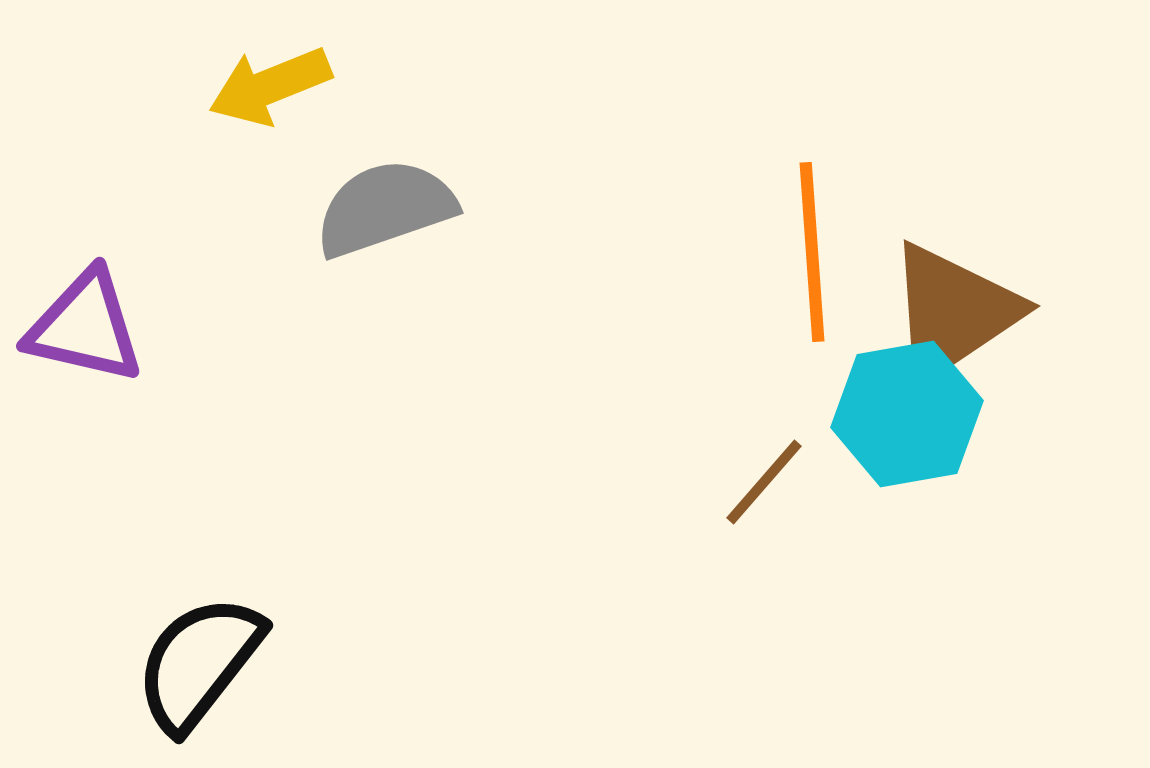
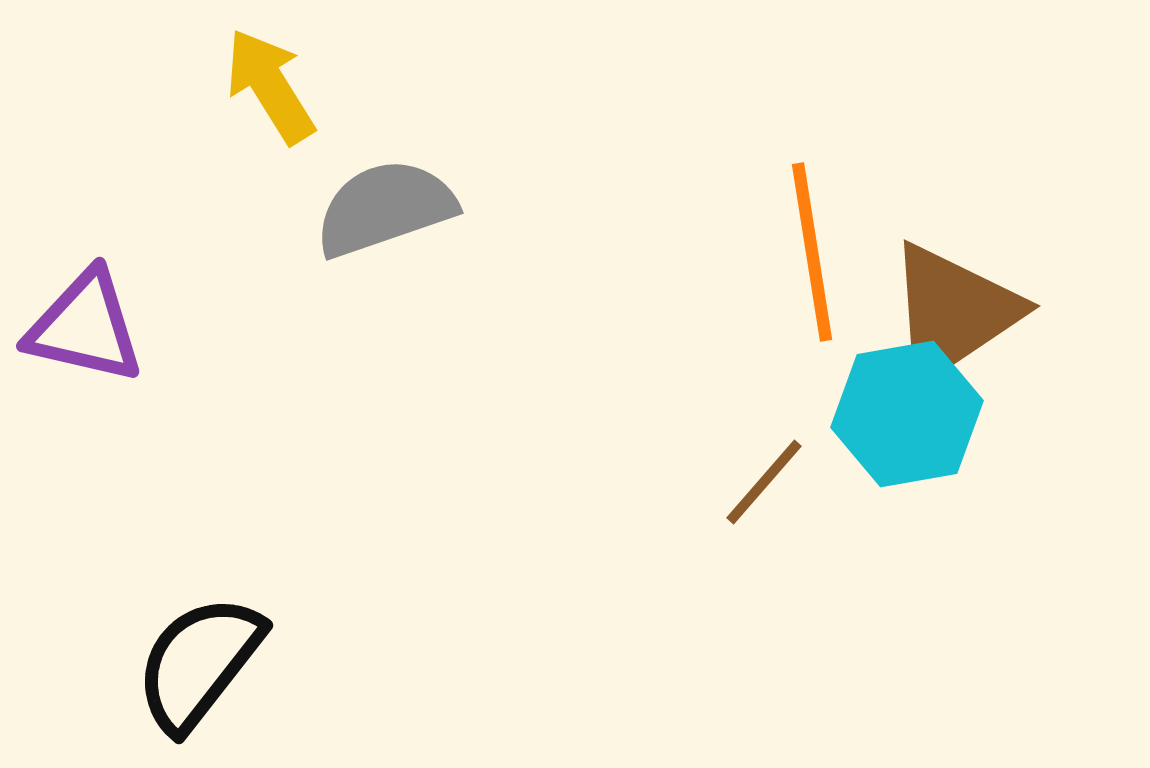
yellow arrow: rotated 80 degrees clockwise
orange line: rotated 5 degrees counterclockwise
